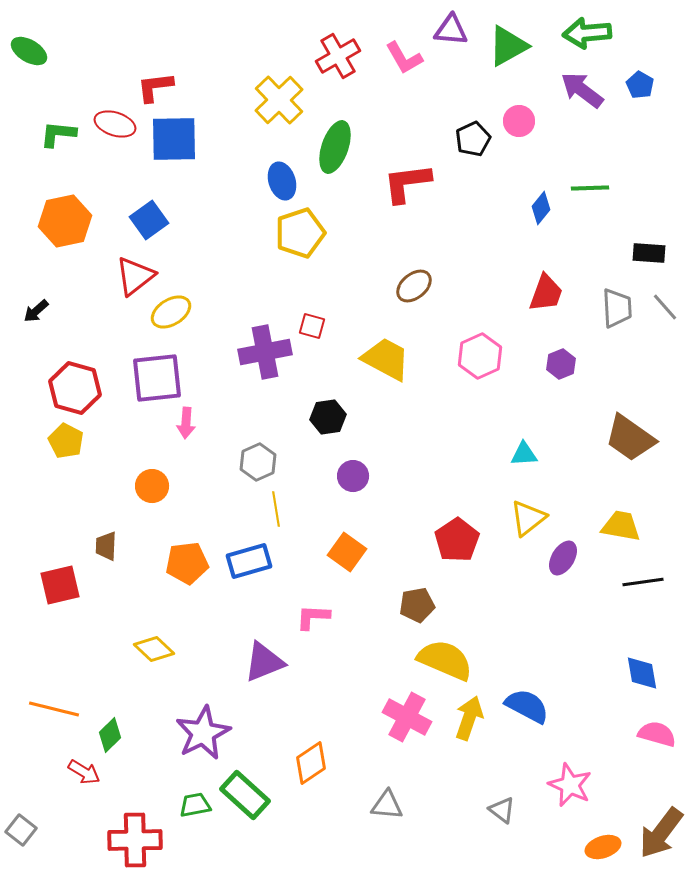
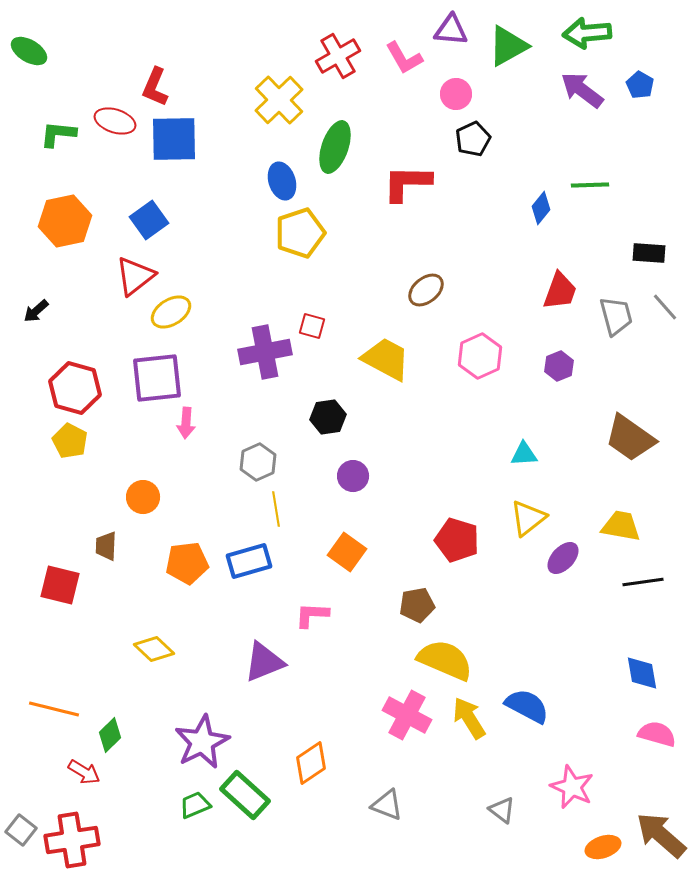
red L-shape at (155, 87): rotated 60 degrees counterclockwise
pink circle at (519, 121): moved 63 px left, 27 px up
red ellipse at (115, 124): moved 3 px up
red L-shape at (407, 183): rotated 8 degrees clockwise
green line at (590, 188): moved 3 px up
brown ellipse at (414, 286): moved 12 px right, 4 px down
red trapezoid at (546, 293): moved 14 px right, 2 px up
gray trapezoid at (617, 308): moved 1 px left, 8 px down; rotated 12 degrees counterclockwise
purple hexagon at (561, 364): moved 2 px left, 2 px down
yellow pentagon at (66, 441): moved 4 px right
orange circle at (152, 486): moved 9 px left, 11 px down
red pentagon at (457, 540): rotated 21 degrees counterclockwise
purple ellipse at (563, 558): rotated 12 degrees clockwise
red square at (60, 585): rotated 27 degrees clockwise
pink L-shape at (313, 617): moved 1 px left, 2 px up
pink cross at (407, 717): moved 2 px up
yellow arrow at (469, 718): rotated 51 degrees counterclockwise
purple star at (203, 733): moved 1 px left, 9 px down
pink star at (570, 785): moved 2 px right, 2 px down
green trapezoid at (195, 805): rotated 12 degrees counterclockwise
gray triangle at (387, 805): rotated 16 degrees clockwise
brown arrow at (661, 833): moved 2 px down; rotated 94 degrees clockwise
red cross at (135, 840): moved 63 px left; rotated 8 degrees counterclockwise
